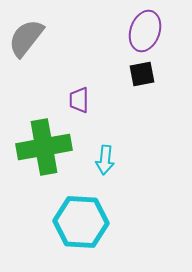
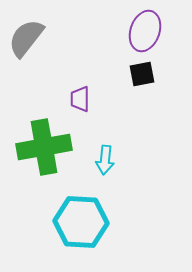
purple trapezoid: moved 1 px right, 1 px up
